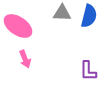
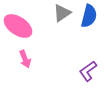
gray triangle: rotated 36 degrees counterclockwise
purple L-shape: rotated 55 degrees clockwise
